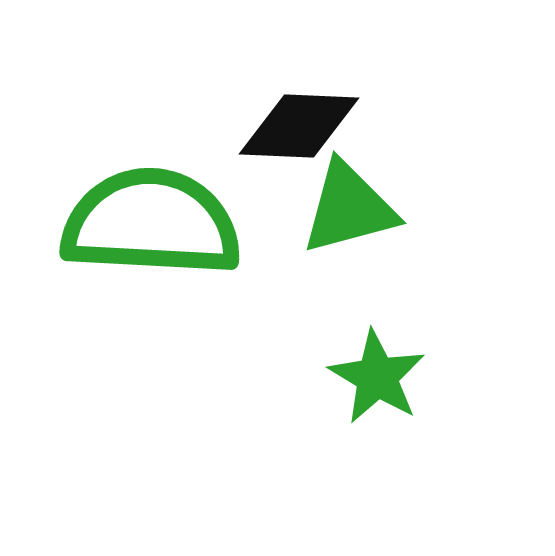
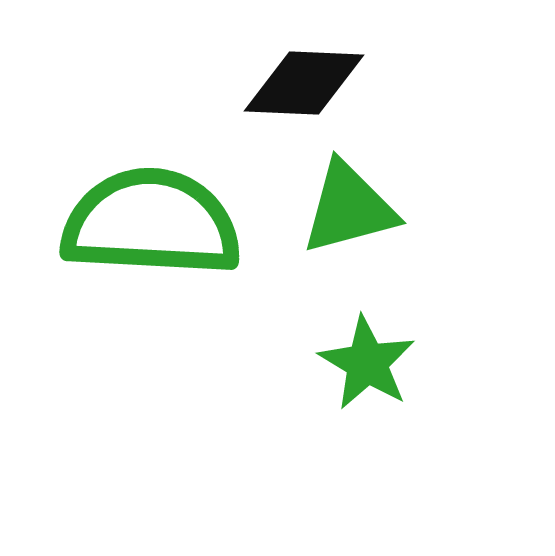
black diamond: moved 5 px right, 43 px up
green star: moved 10 px left, 14 px up
